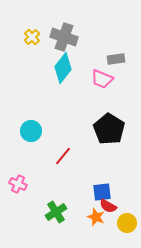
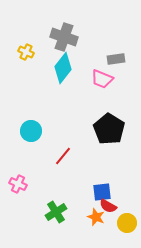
yellow cross: moved 6 px left, 15 px down; rotated 21 degrees counterclockwise
